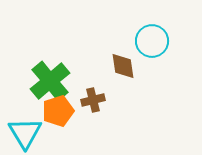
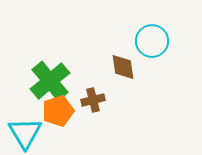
brown diamond: moved 1 px down
